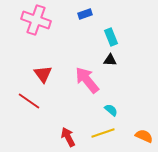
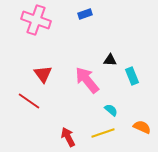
cyan rectangle: moved 21 px right, 39 px down
orange semicircle: moved 2 px left, 9 px up
